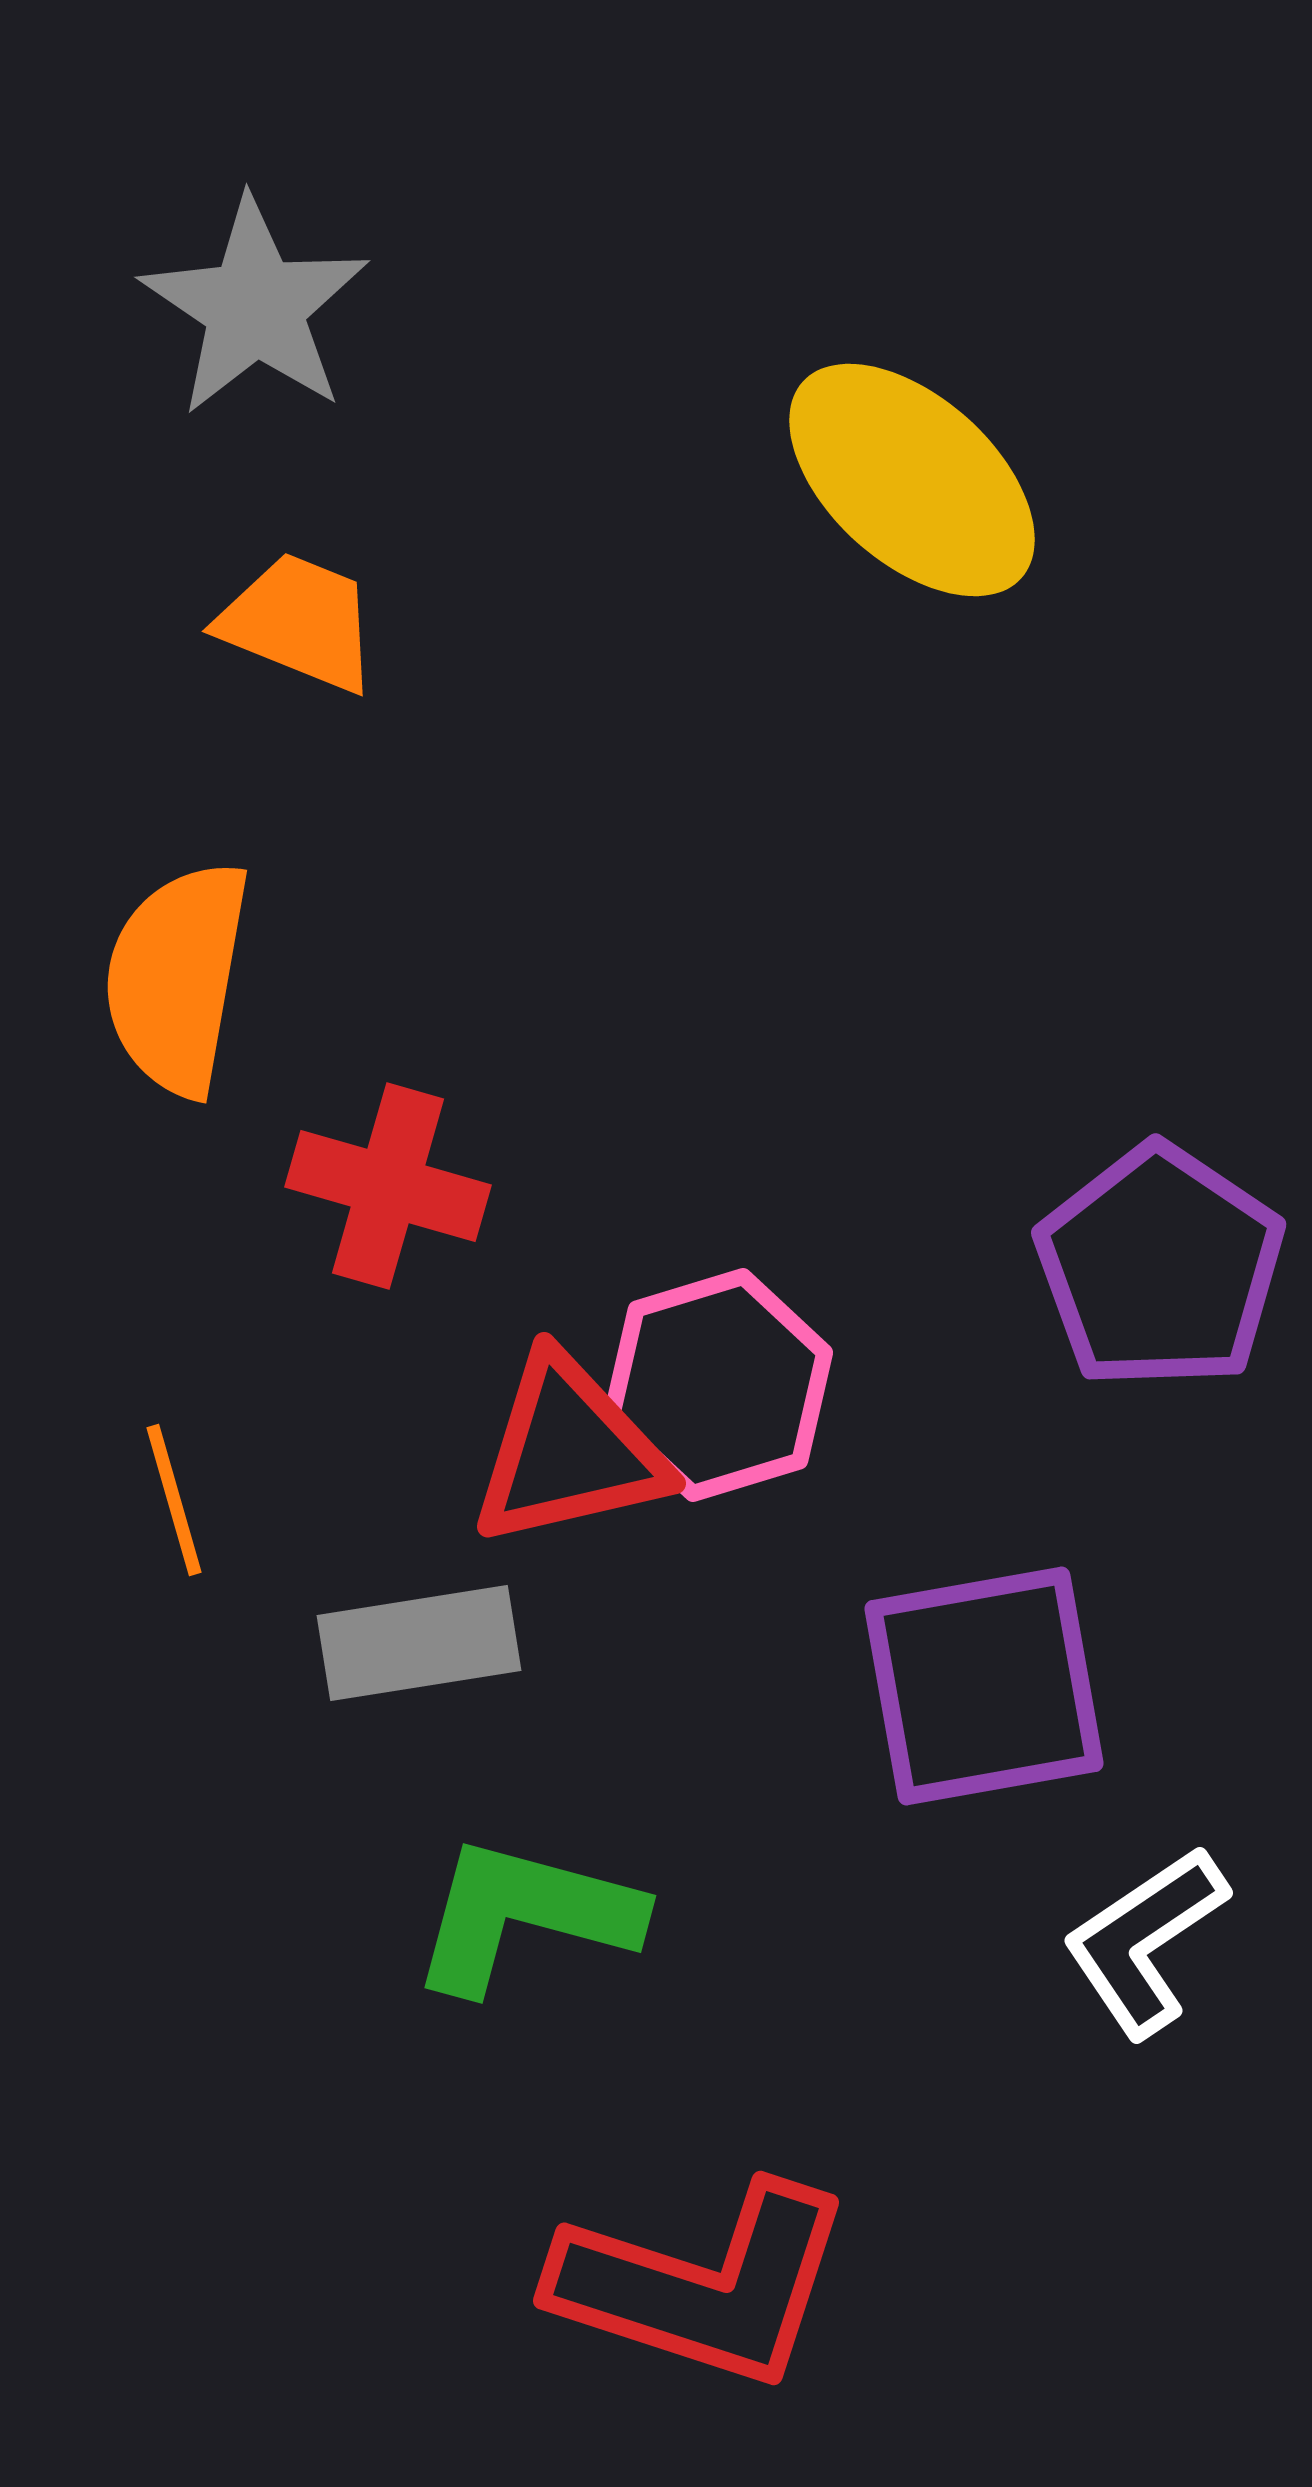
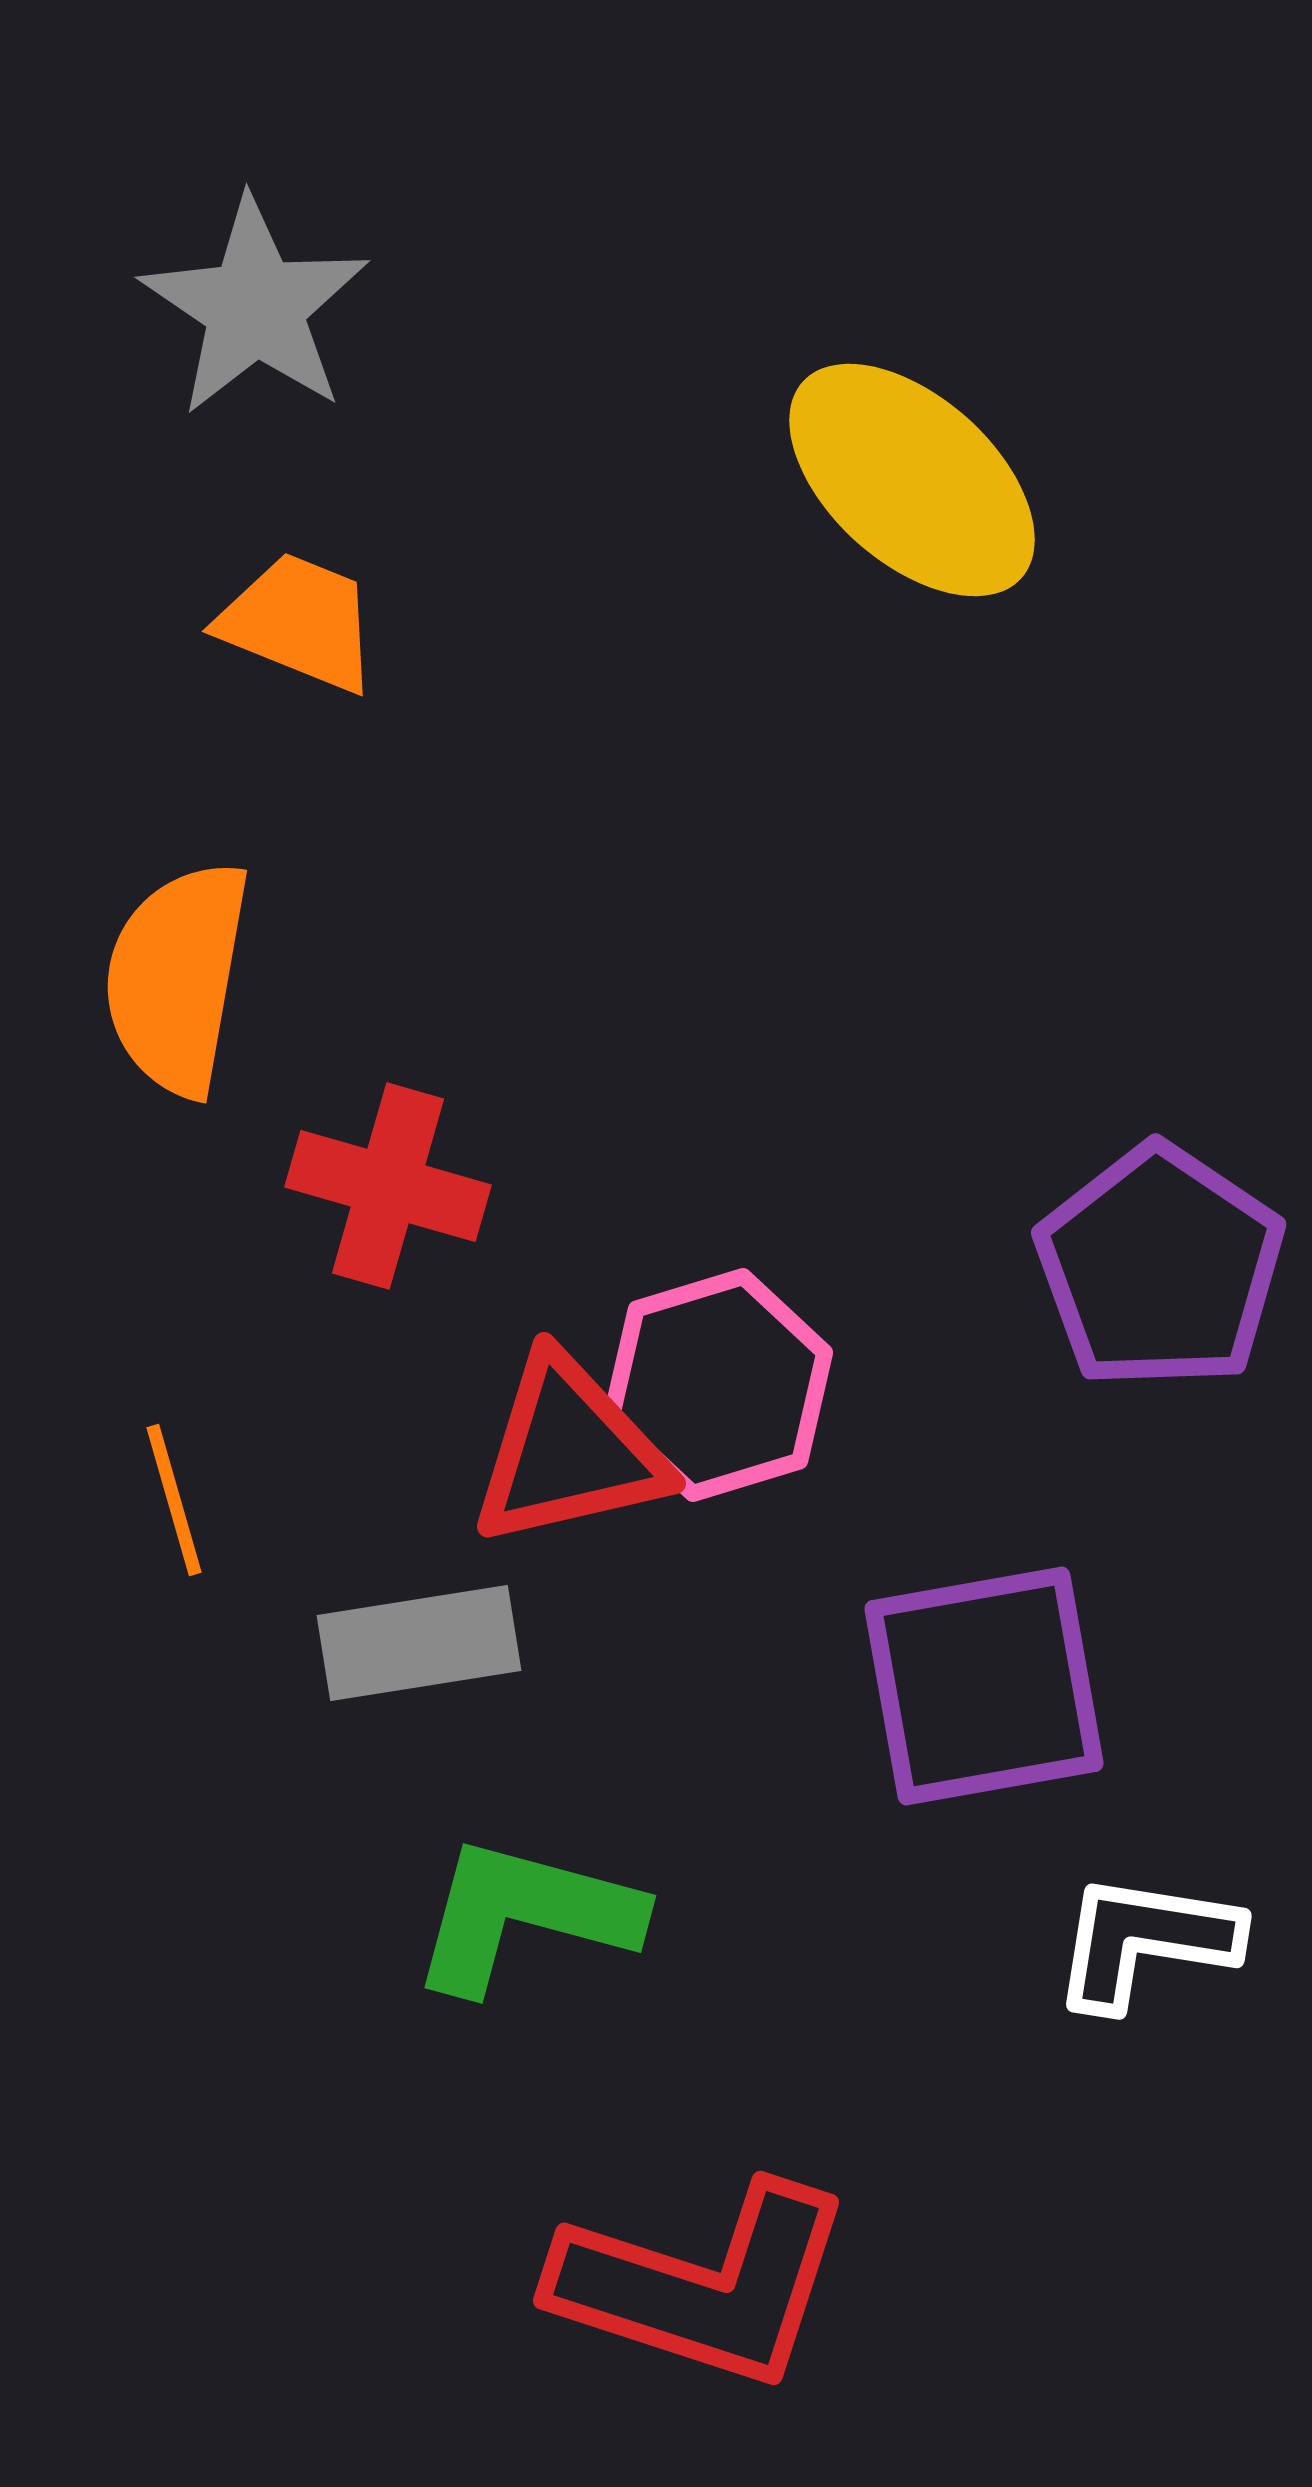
white L-shape: rotated 43 degrees clockwise
